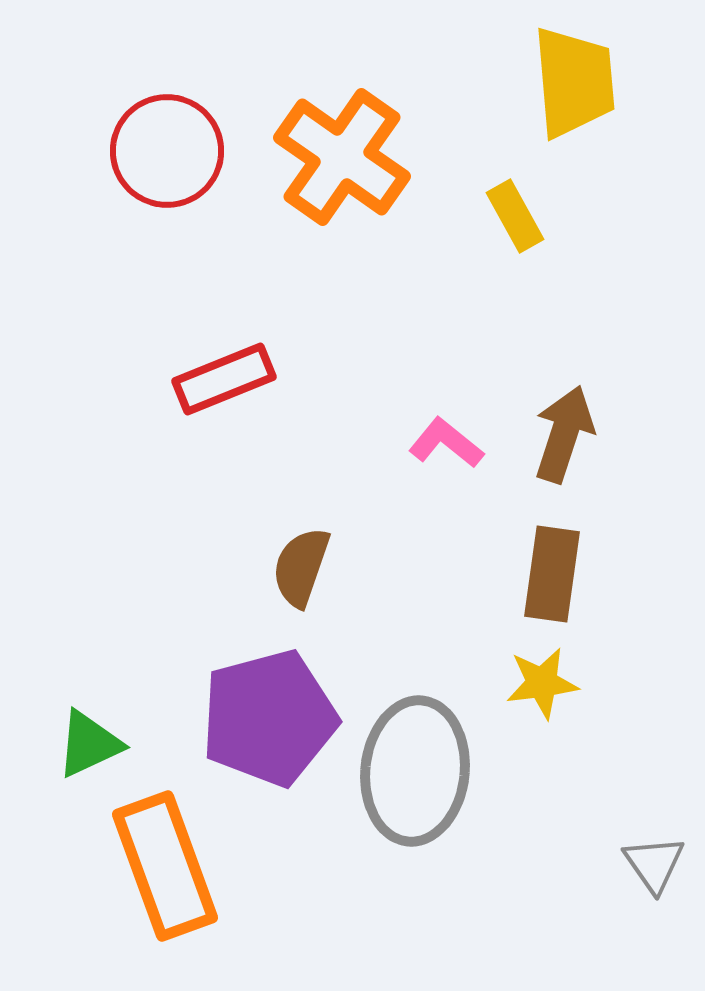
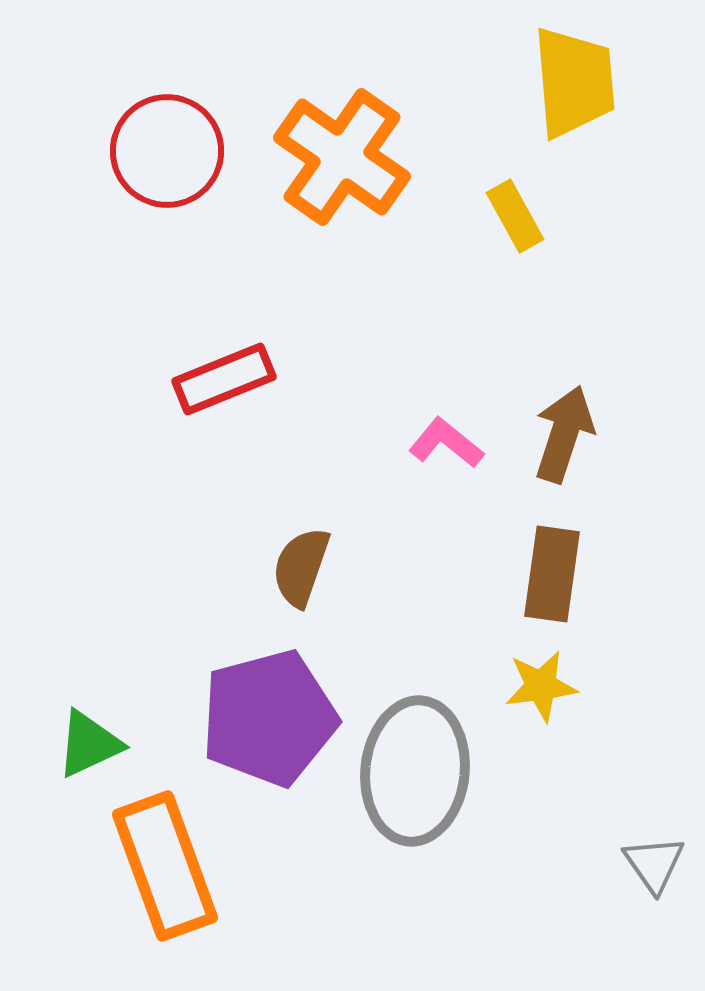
yellow star: moved 1 px left, 3 px down
